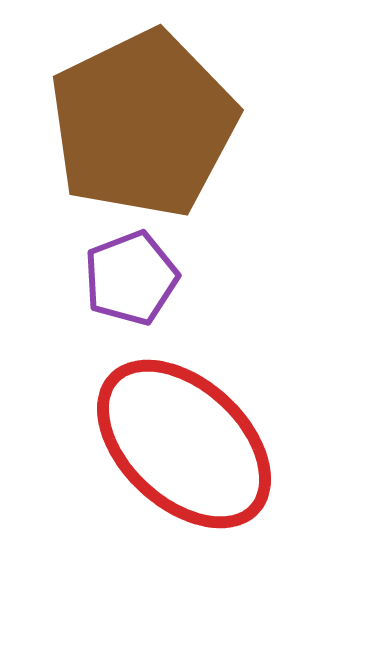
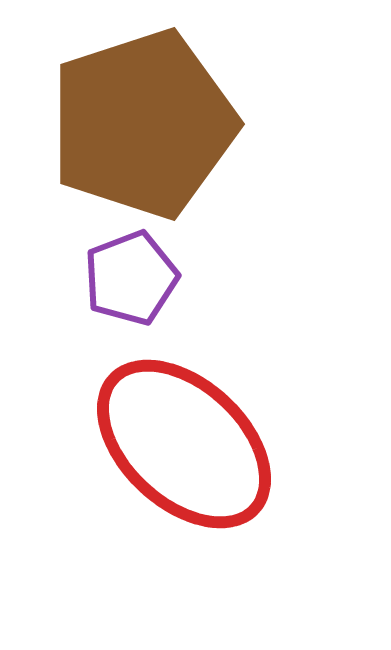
brown pentagon: rotated 8 degrees clockwise
